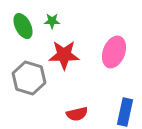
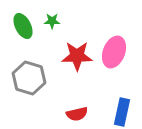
red star: moved 13 px right, 1 px down
blue rectangle: moved 3 px left
